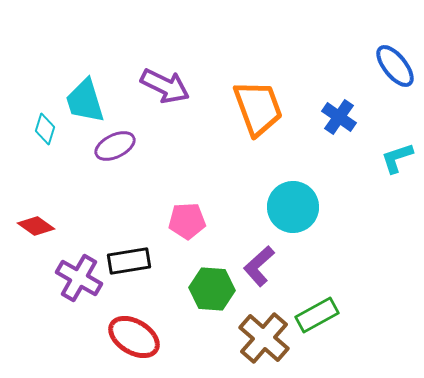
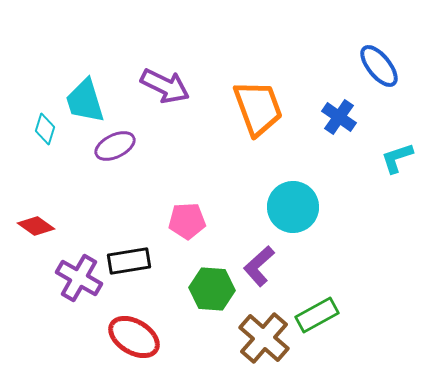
blue ellipse: moved 16 px left
